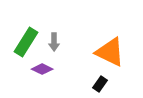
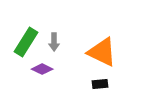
orange triangle: moved 8 px left
black rectangle: rotated 49 degrees clockwise
